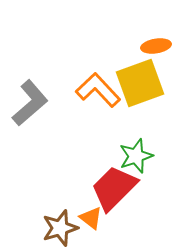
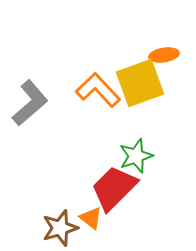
orange ellipse: moved 8 px right, 9 px down
